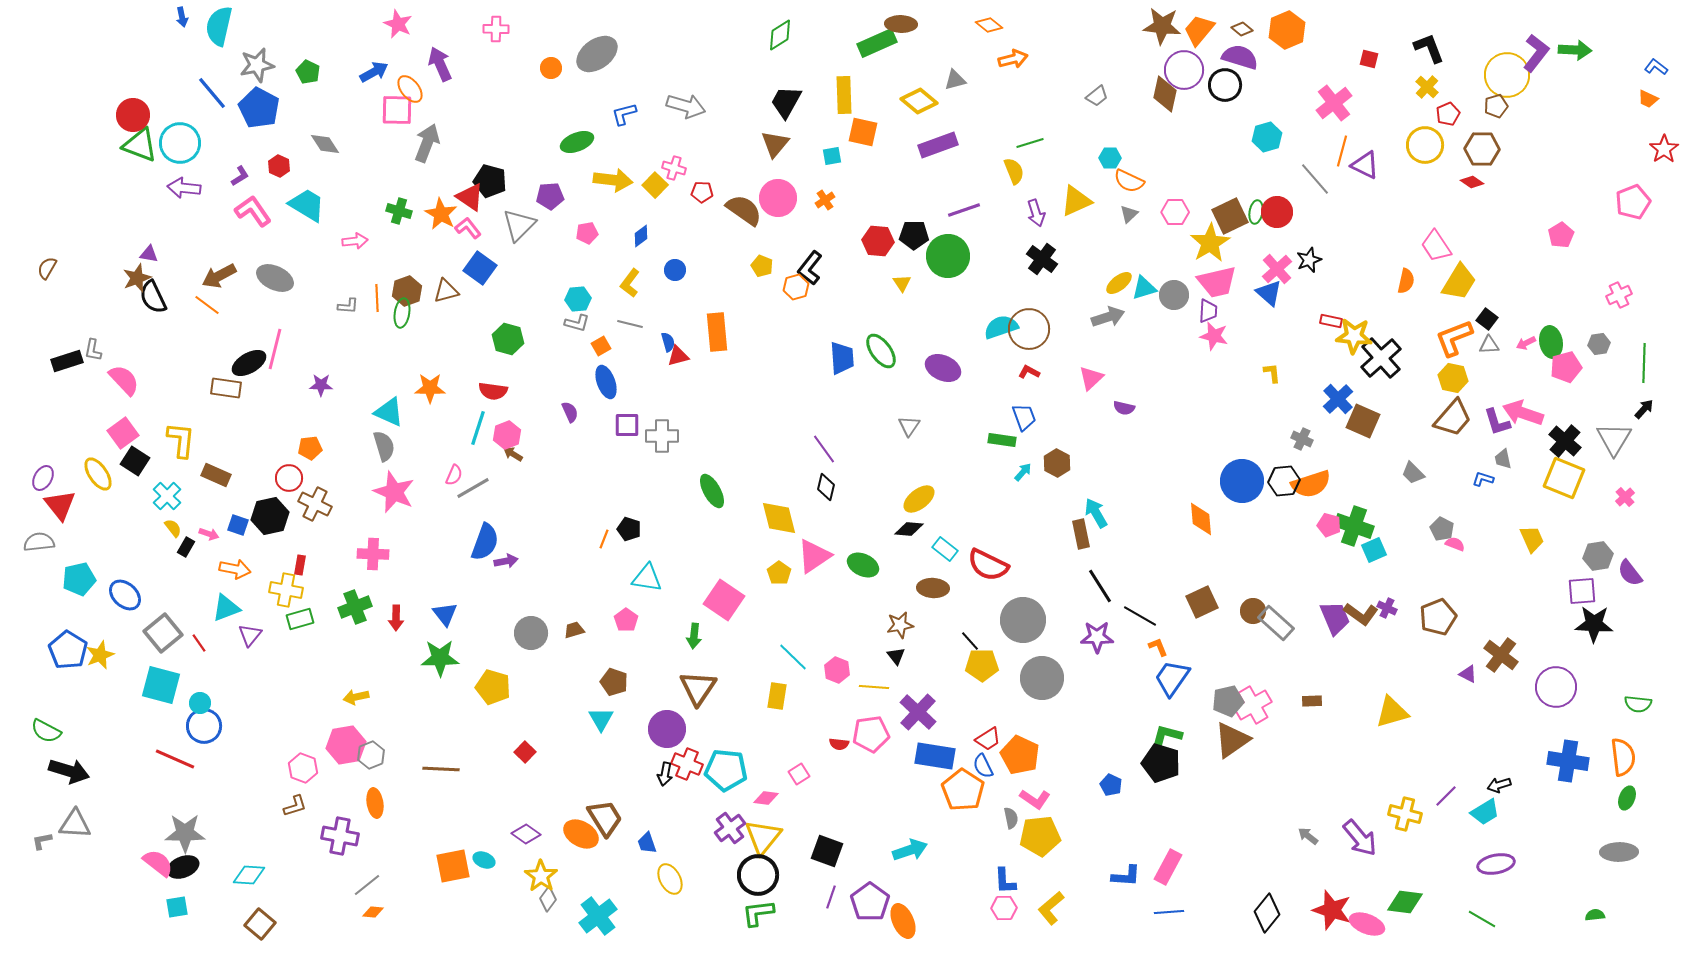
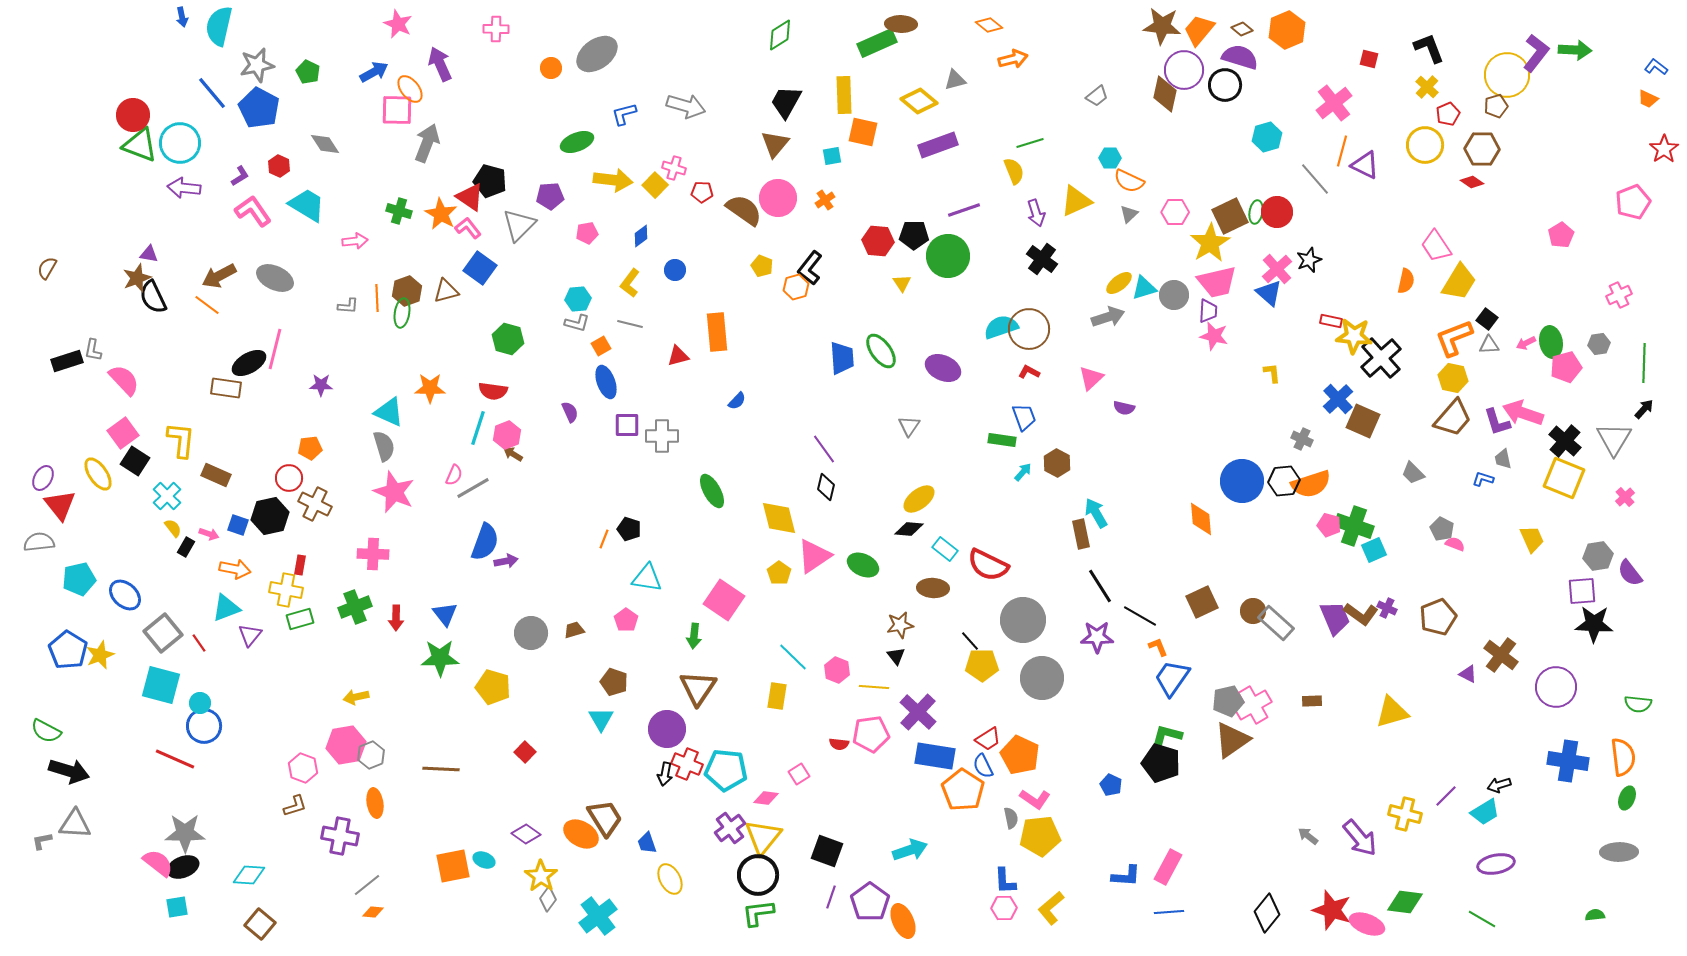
blue semicircle at (668, 342): moved 69 px right, 59 px down; rotated 60 degrees clockwise
